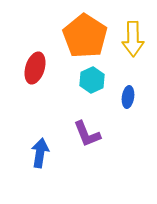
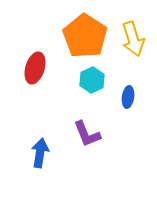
yellow arrow: rotated 16 degrees counterclockwise
